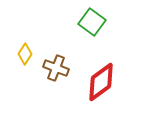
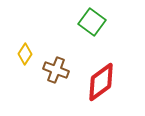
brown cross: moved 2 px down
